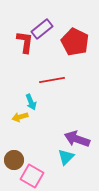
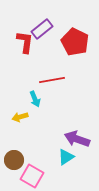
cyan arrow: moved 4 px right, 3 px up
cyan triangle: rotated 12 degrees clockwise
